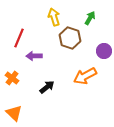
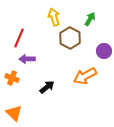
green arrow: moved 1 px down
brown hexagon: rotated 10 degrees clockwise
purple arrow: moved 7 px left, 3 px down
orange cross: rotated 16 degrees counterclockwise
